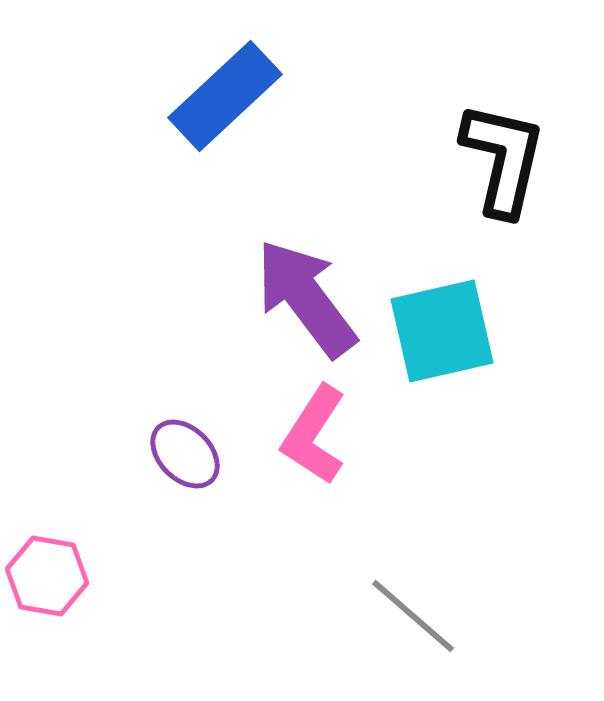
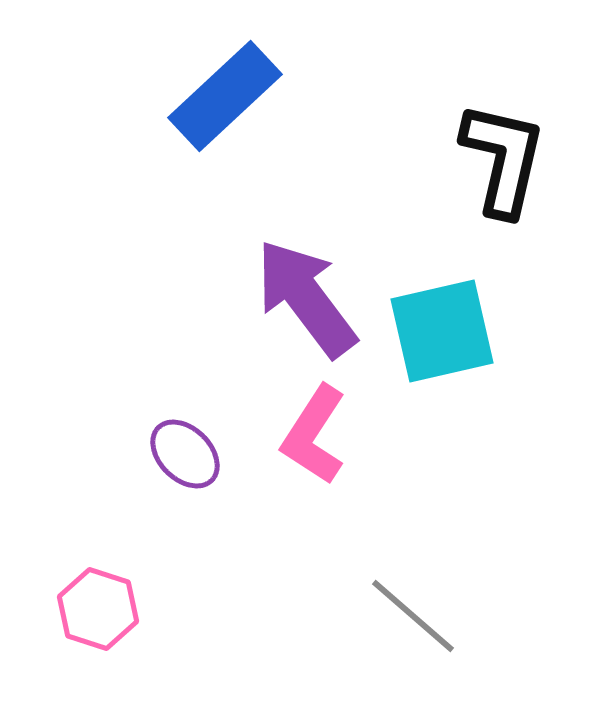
pink hexagon: moved 51 px right, 33 px down; rotated 8 degrees clockwise
